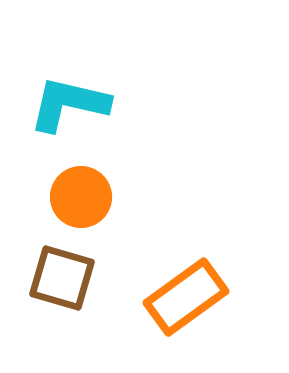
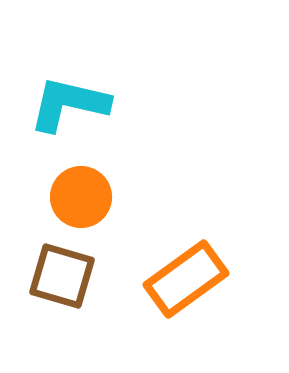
brown square: moved 2 px up
orange rectangle: moved 18 px up
